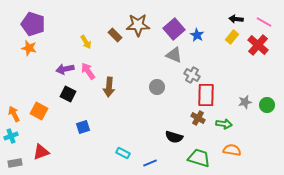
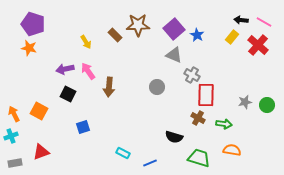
black arrow: moved 5 px right, 1 px down
